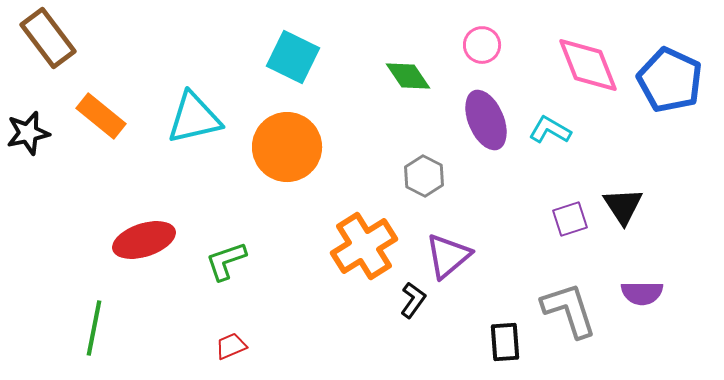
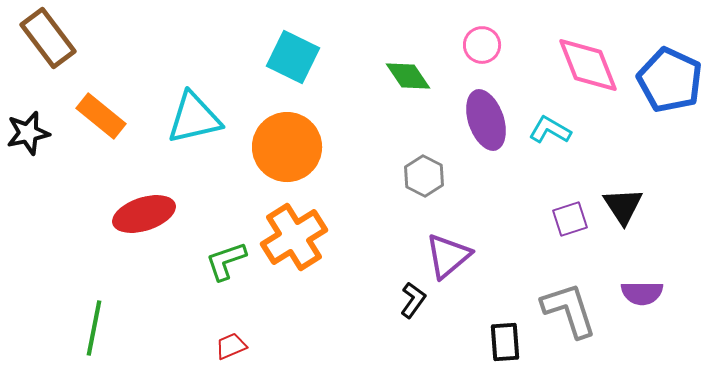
purple ellipse: rotated 4 degrees clockwise
red ellipse: moved 26 px up
orange cross: moved 70 px left, 9 px up
